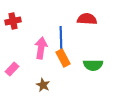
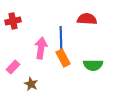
pink rectangle: moved 1 px right, 2 px up
brown star: moved 12 px left, 1 px up
